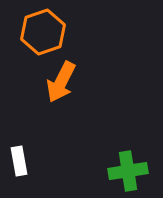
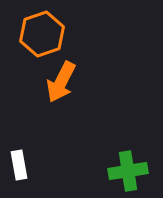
orange hexagon: moved 1 px left, 2 px down
white rectangle: moved 4 px down
